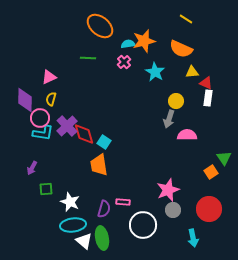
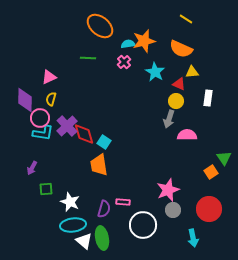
red triangle: moved 27 px left, 1 px down
